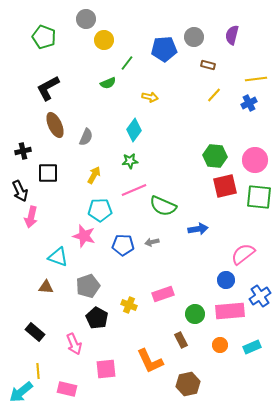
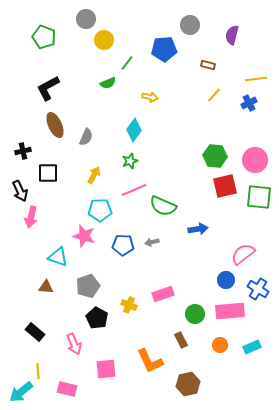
gray circle at (194, 37): moved 4 px left, 12 px up
green star at (130, 161): rotated 14 degrees counterclockwise
blue cross at (260, 296): moved 2 px left, 7 px up; rotated 25 degrees counterclockwise
